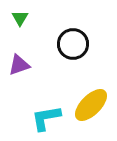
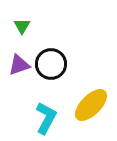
green triangle: moved 2 px right, 8 px down
black circle: moved 22 px left, 20 px down
cyan L-shape: rotated 128 degrees clockwise
